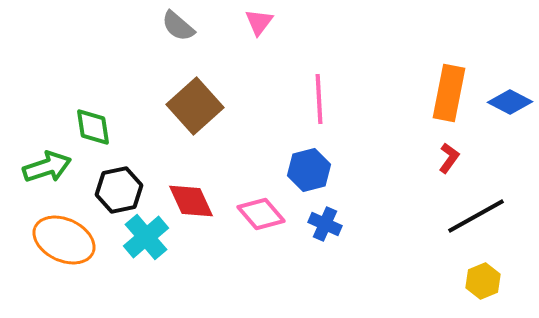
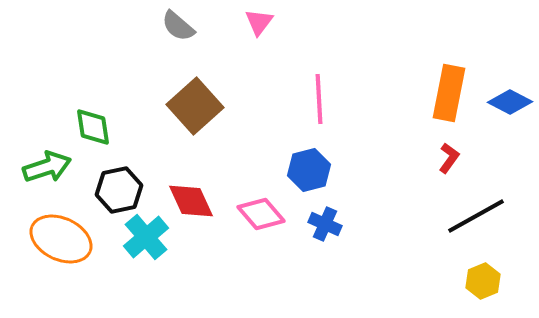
orange ellipse: moved 3 px left, 1 px up
